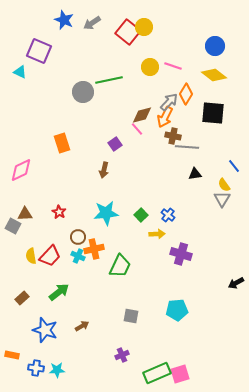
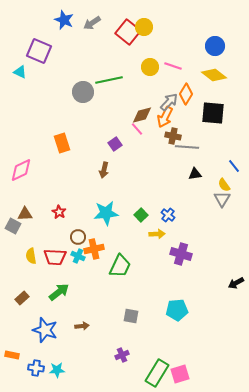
red trapezoid at (50, 256): moved 5 px right, 1 px down; rotated 50 degrees clockwise
brown arrow at (82, 326): rotated 24 degrees clockwise
green rectangle at (157, 373): rotated 36 degrees counterclockwise
